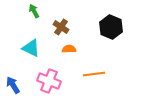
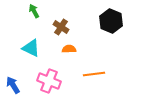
black hexagon: moved 6 px up
